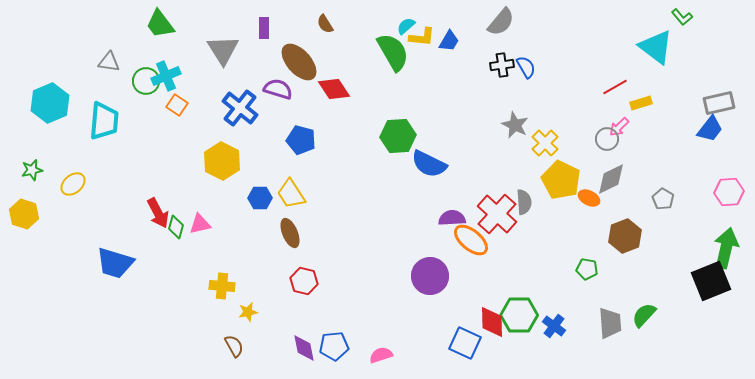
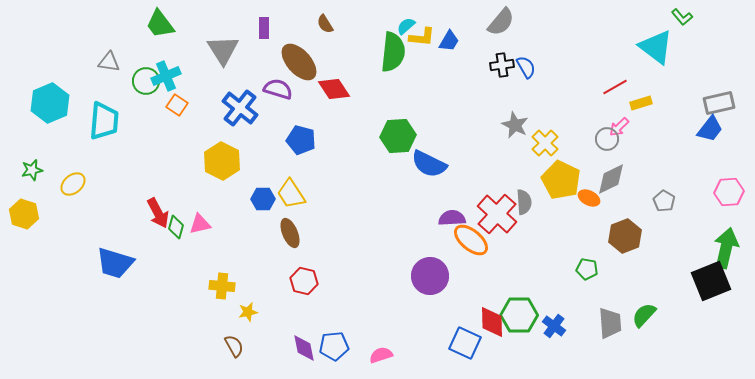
green semicircle at (393, 52): rotated 36 degrees clockwise
blue hexagon at (260, 198): moved 3 px right, 1 px down
gray pentagon at (663, 199): moved 1 px right, 2 px down
